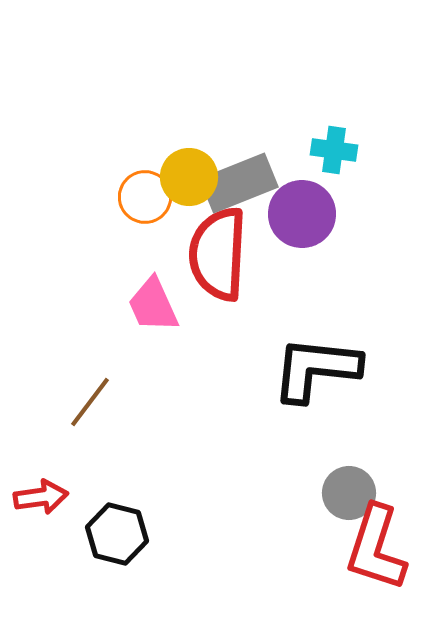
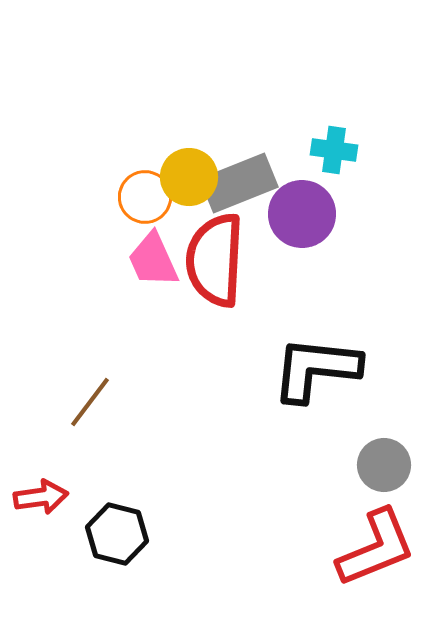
red semicircle: moved 3 px left, 6 px down
pink trapezoid: moved 45 px up
gray circle: moved 35 px right, 28 px up
red L-shape: rotated 130 degrees counterclockwise
